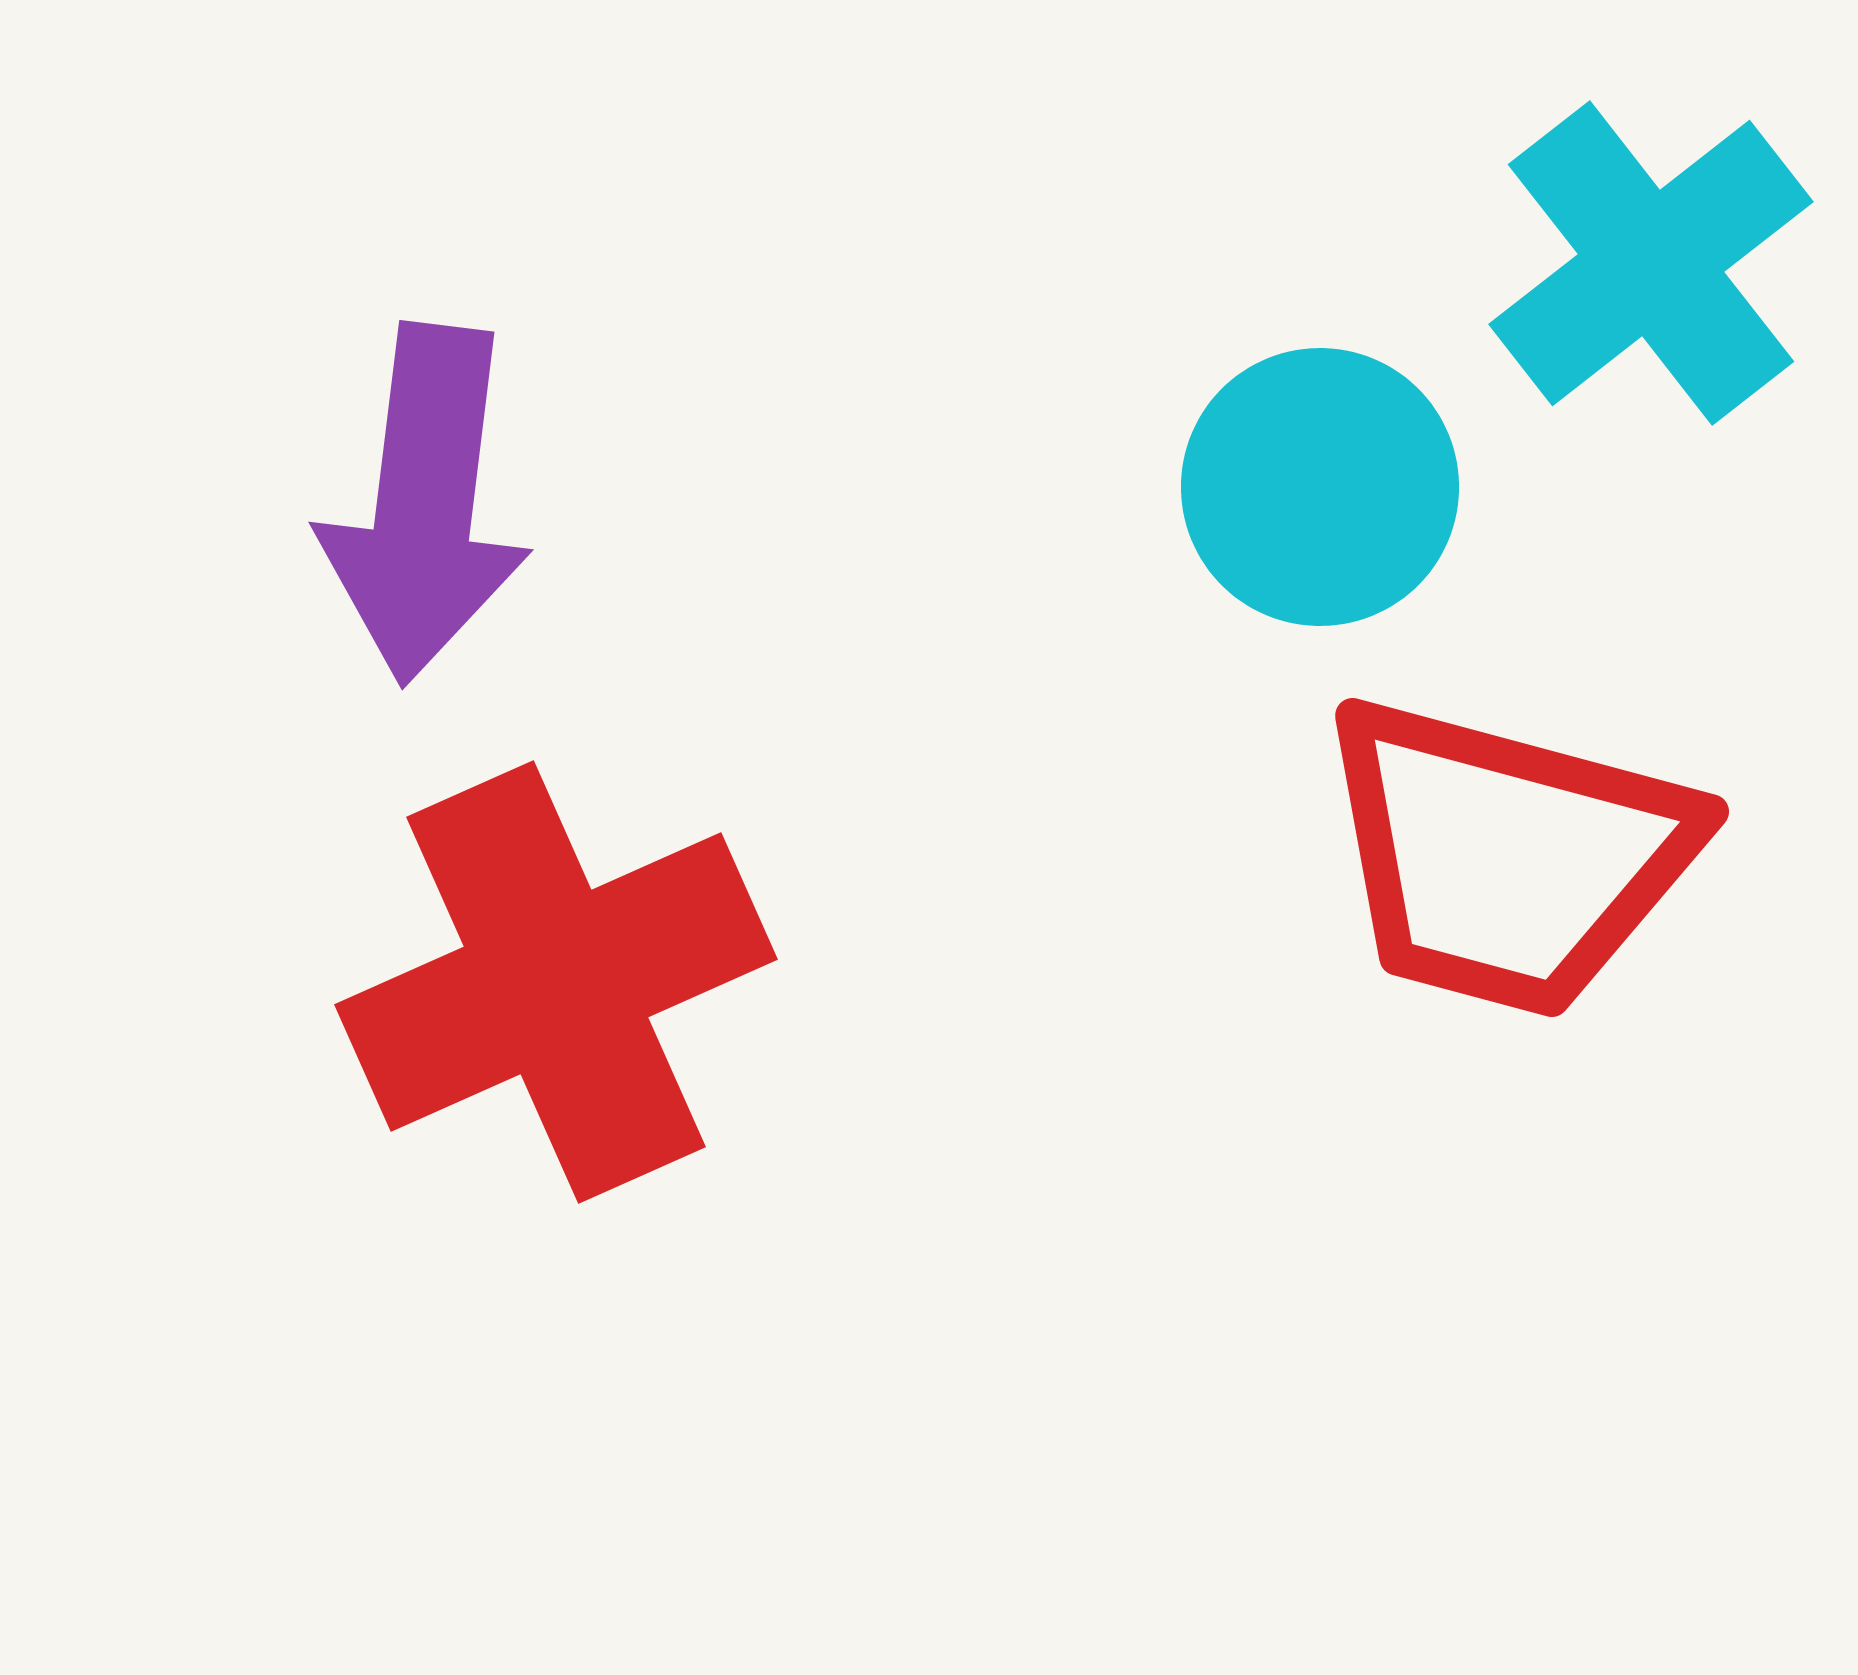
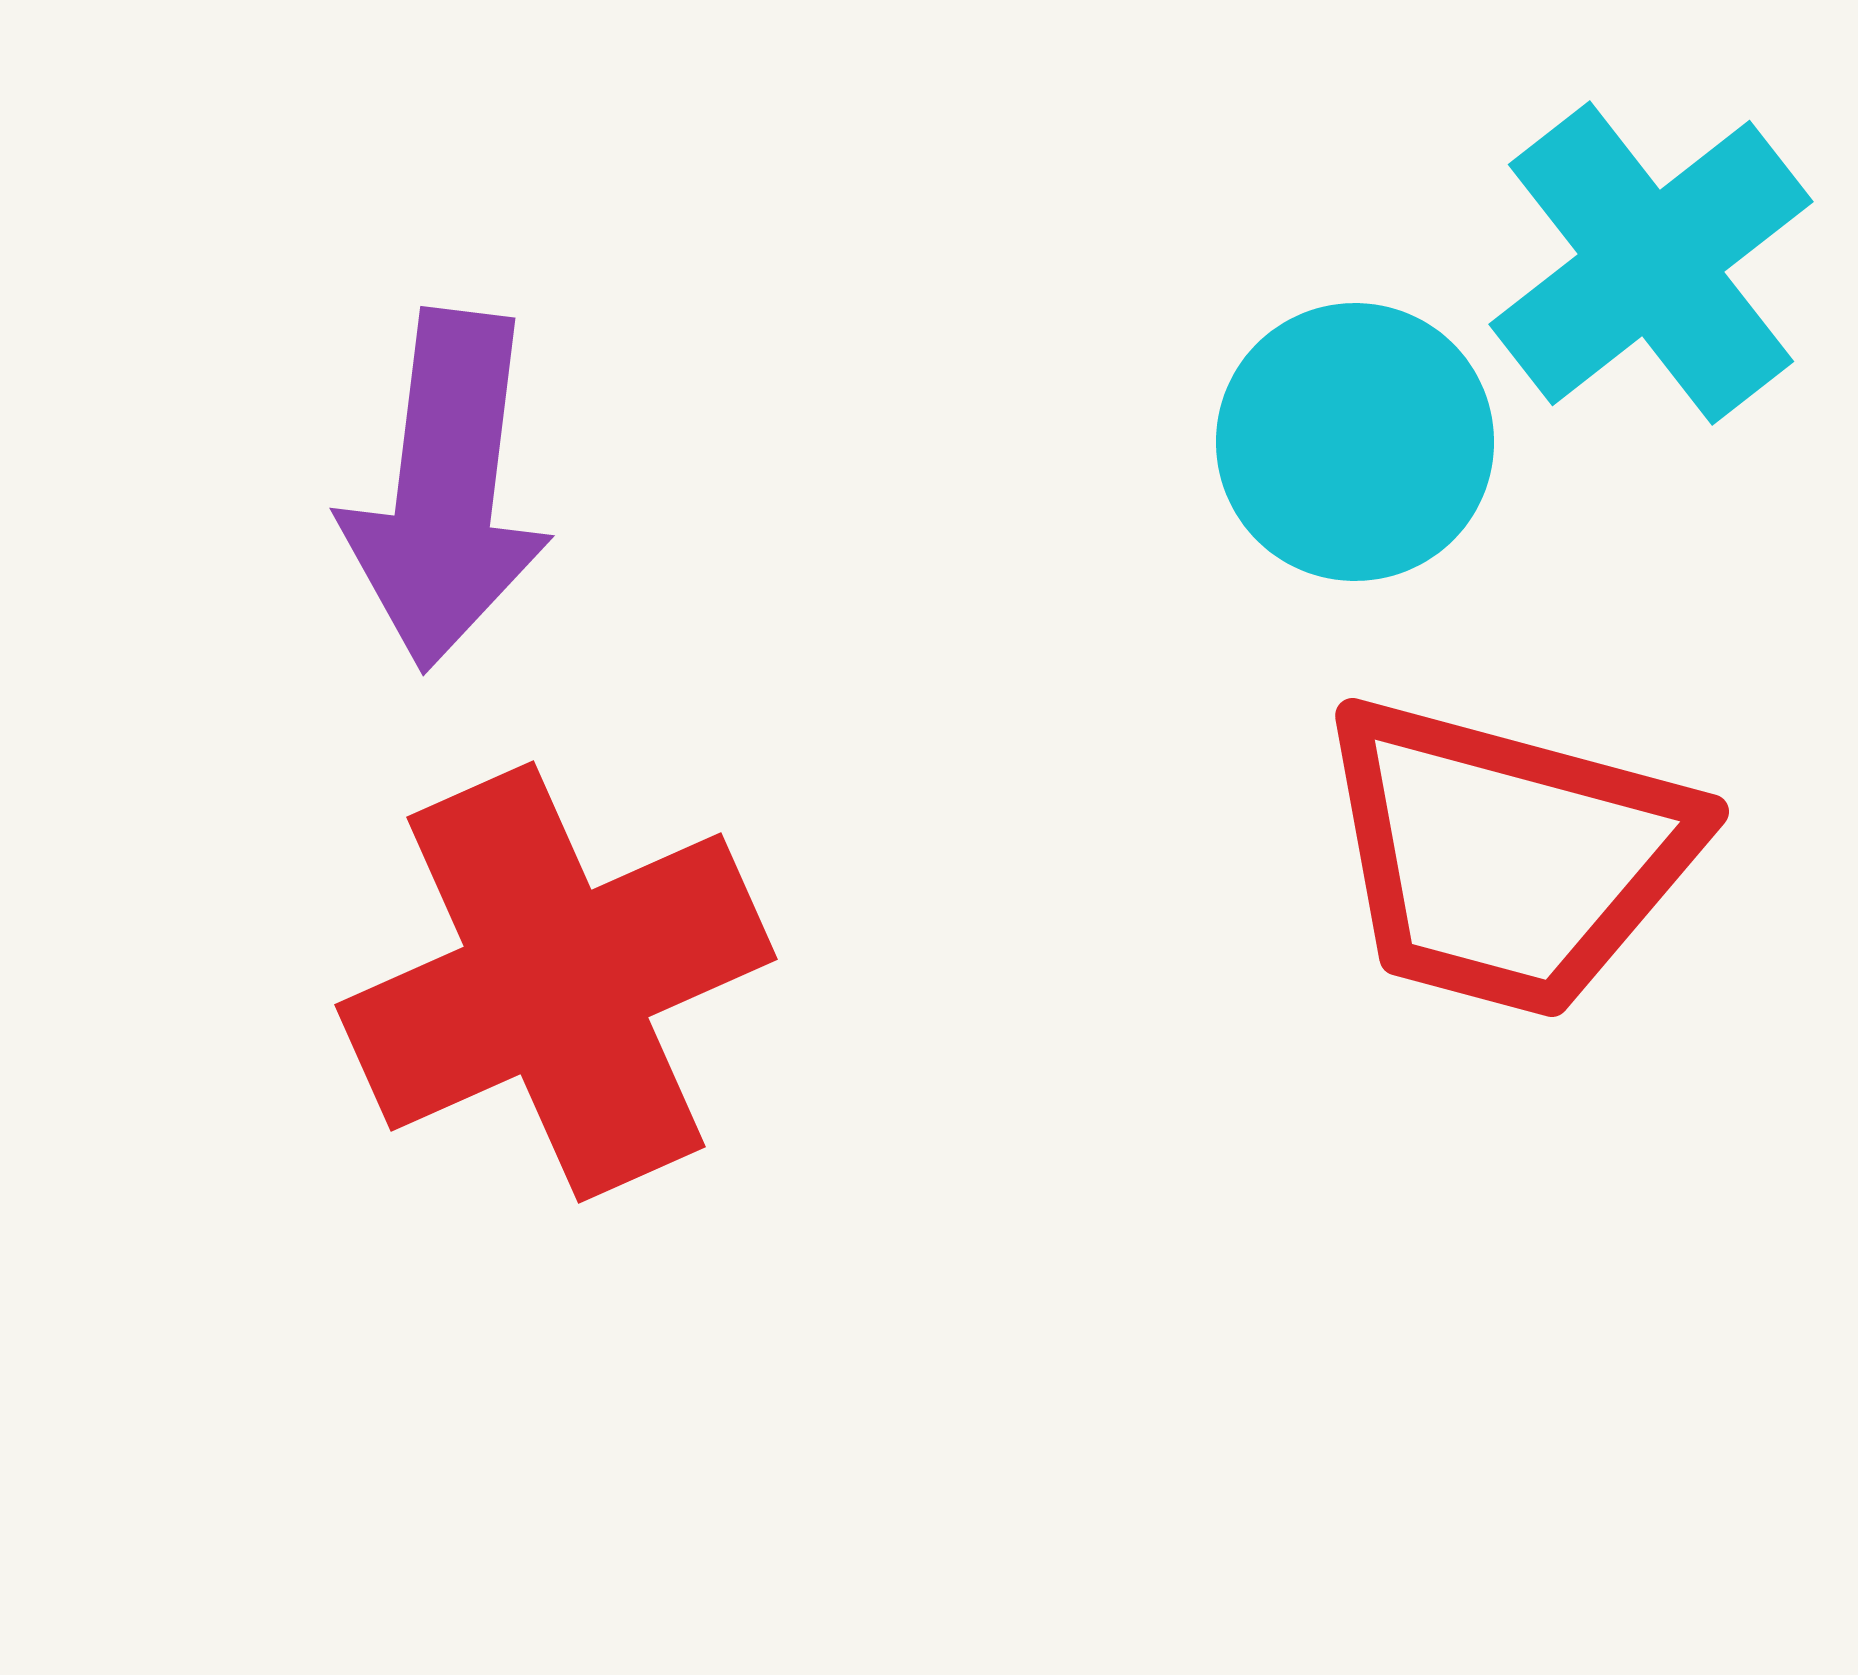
cyan circle: moved 35 px right, 45 px up
purple arrow: moved 21 px right, 14 px up
